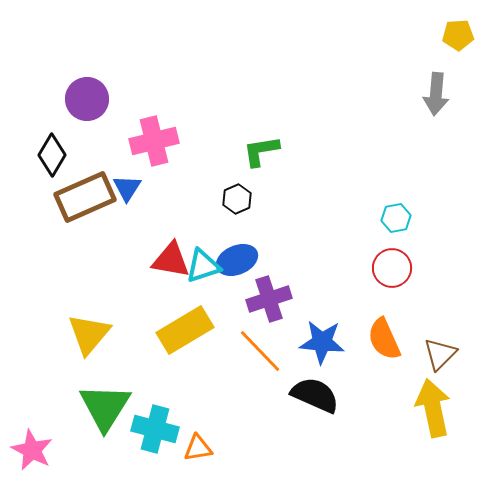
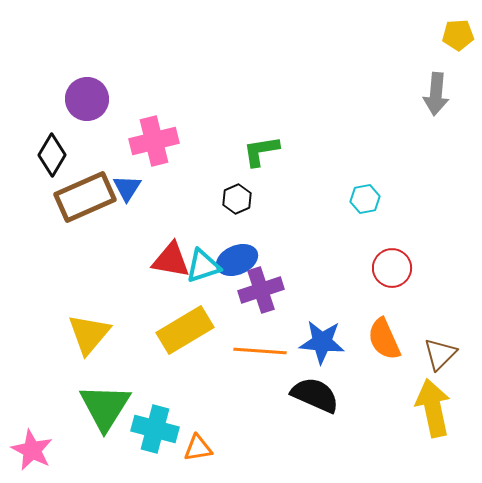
cyan hexagon: moved 31 px left, 19 px up
purple cross: moved 8 px left, 9 px up
orange line: rotated 42 degrees counterclockwise
